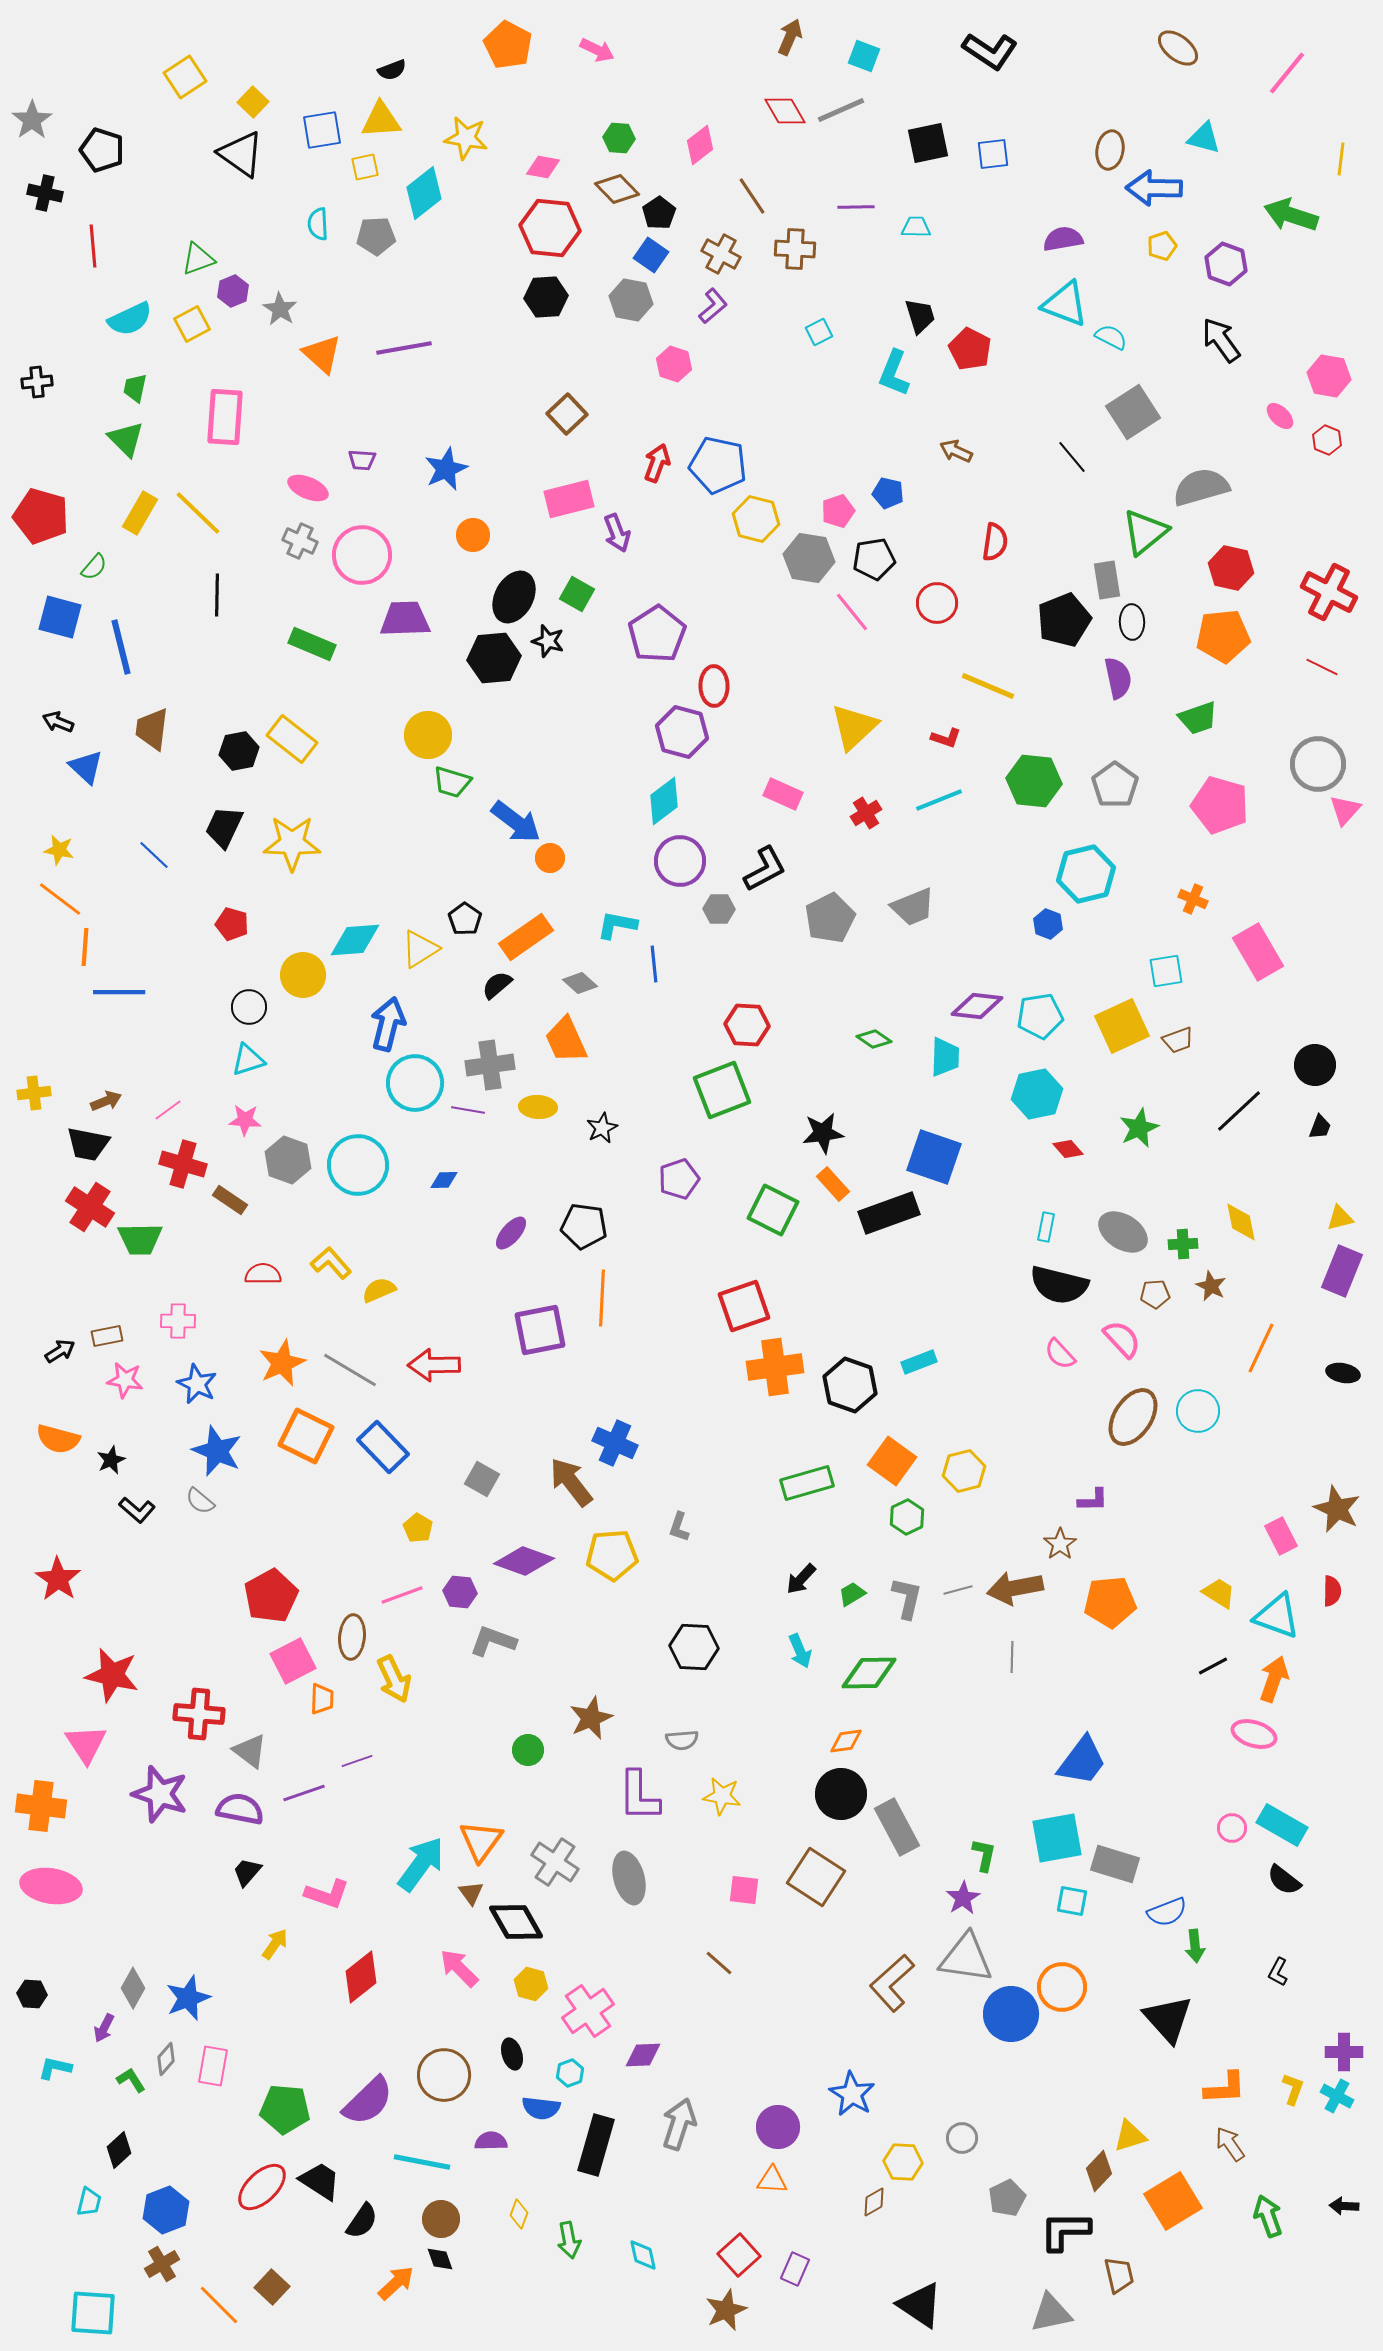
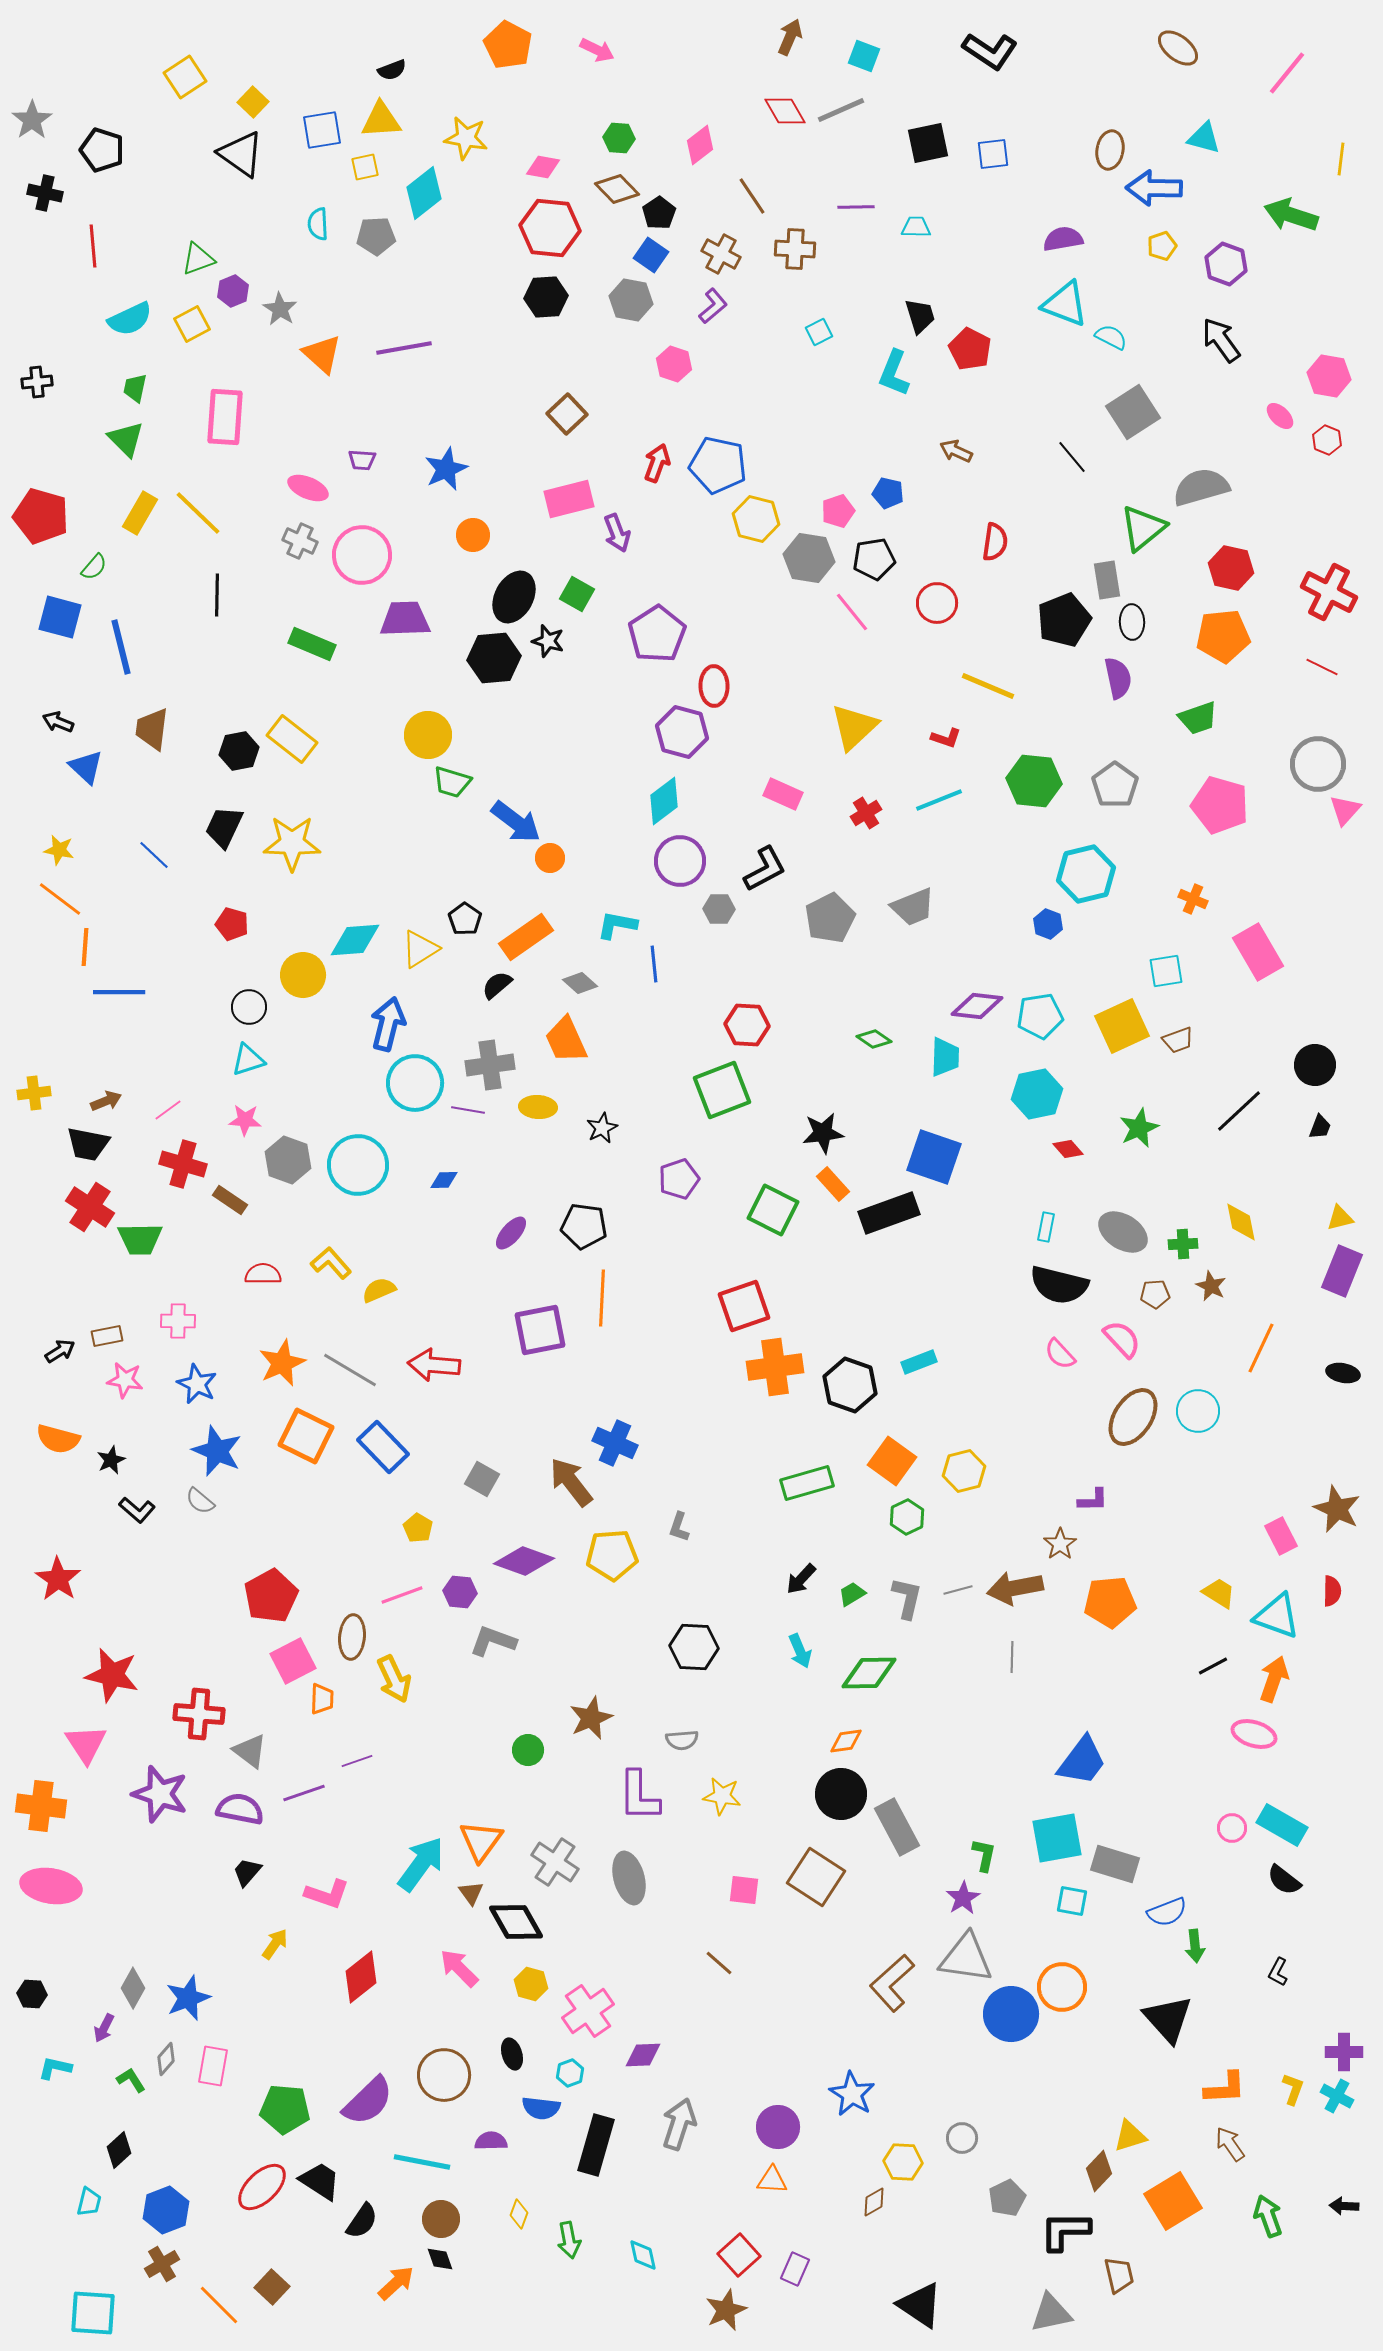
green triangle at (1145, 532): moved 2 px left, 4 px up
red arrow at (434, 1365): rotated 6 degrees clockwise
